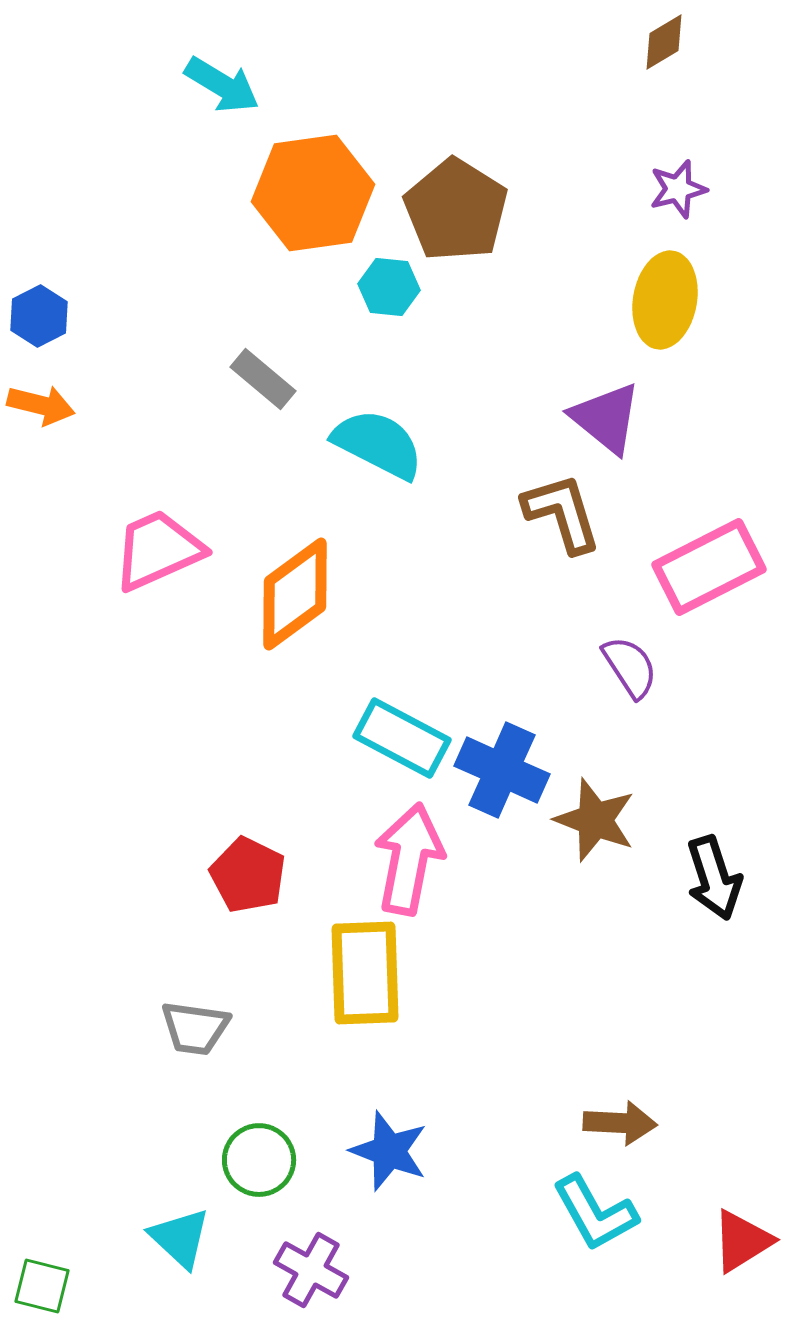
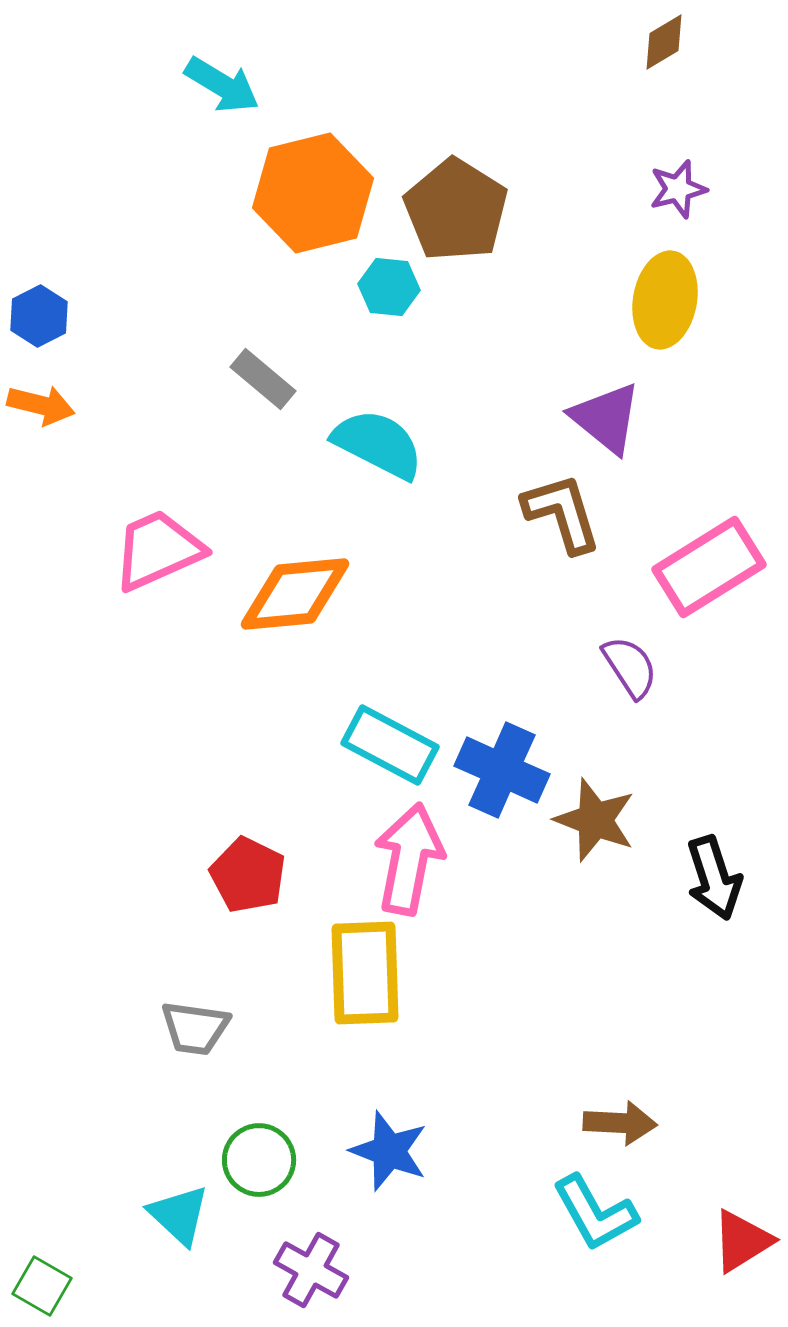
orange hexagon: rotated 6 degrees counterclockwise
pink rectangle: rotated 5 degrees counterclockwise
orange diamond: rotated 31 degrees clockwise
cyan rectangle: moved 12 px left, 7 px down
cyan triangle: moved 1 px left, 23 px up
green square: rotated 16 degrees clockwise
